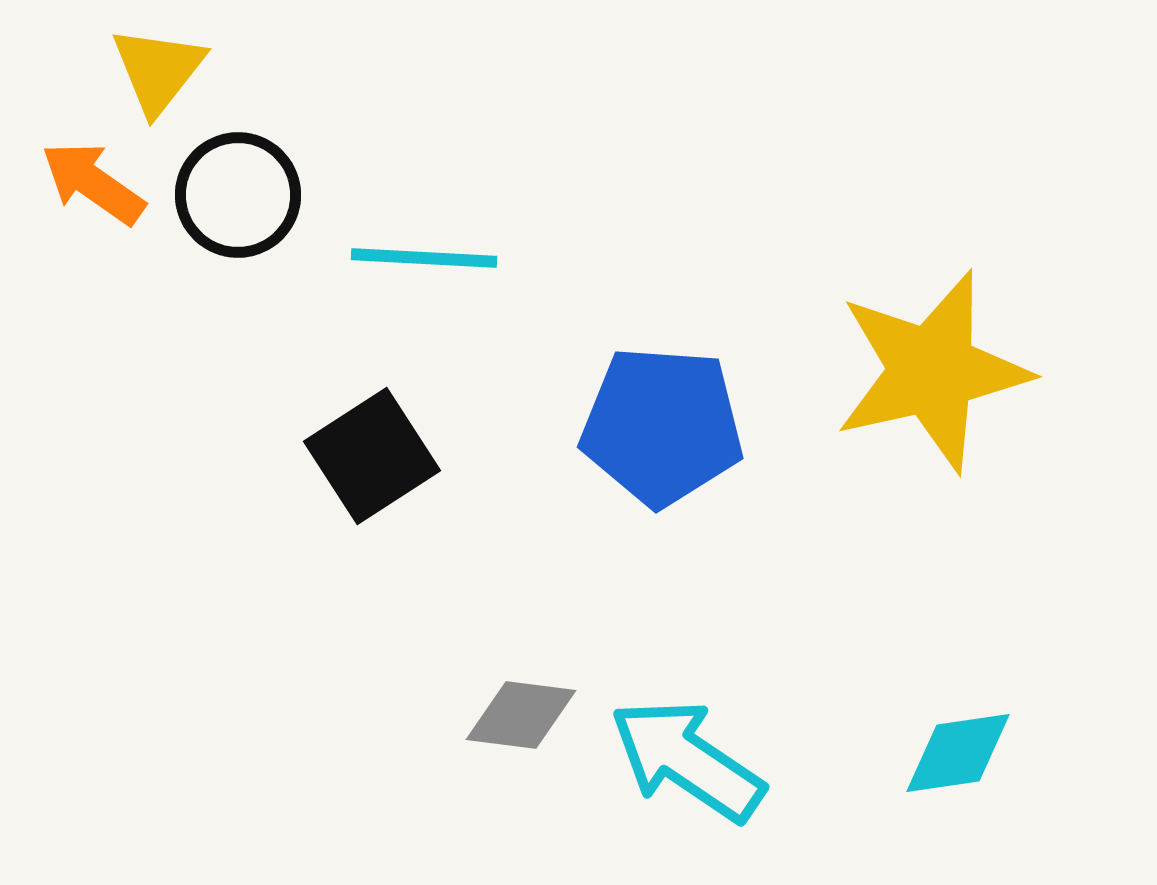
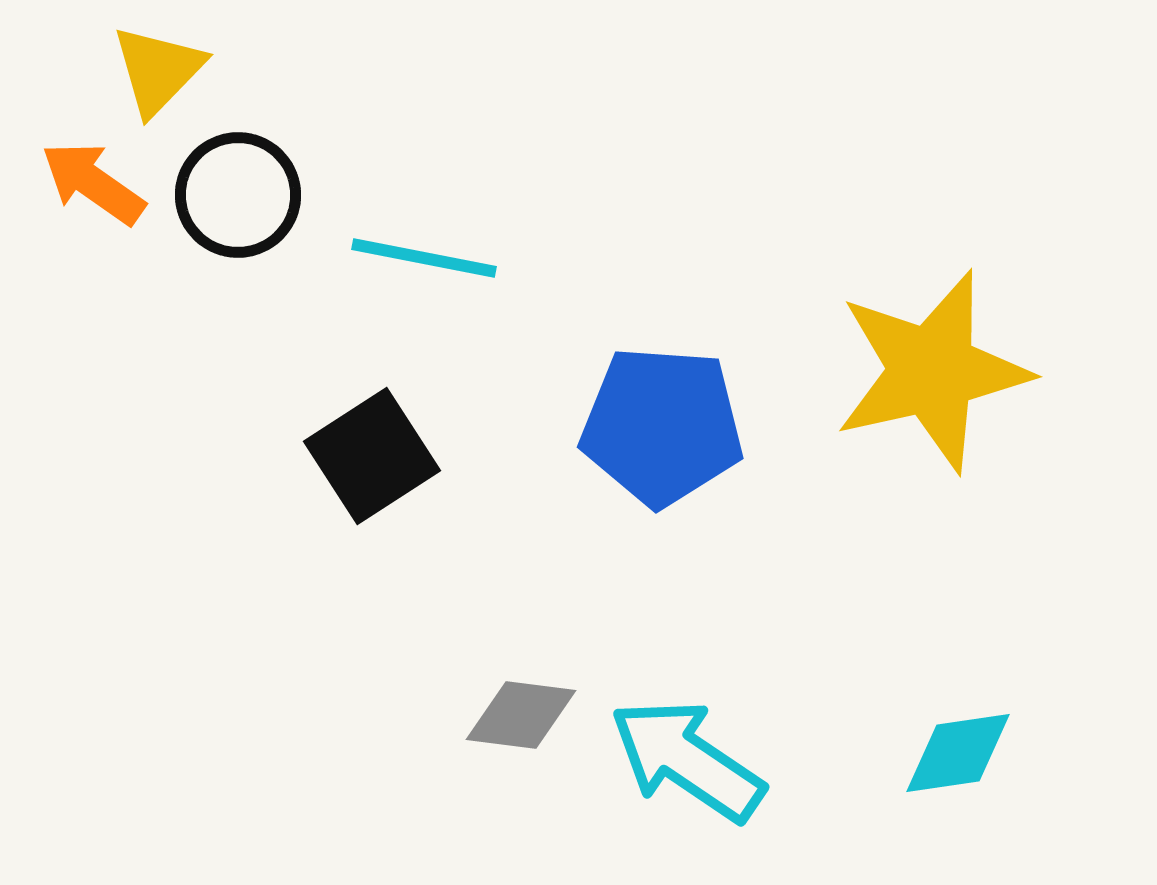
yellow triangle: rotated 6 degrees clockwise
cyan line: rotated 8 degrees clockwise
